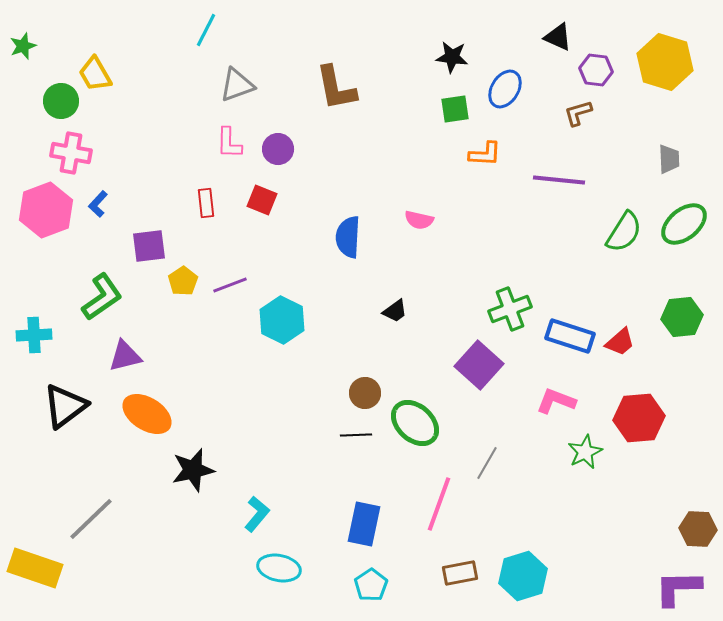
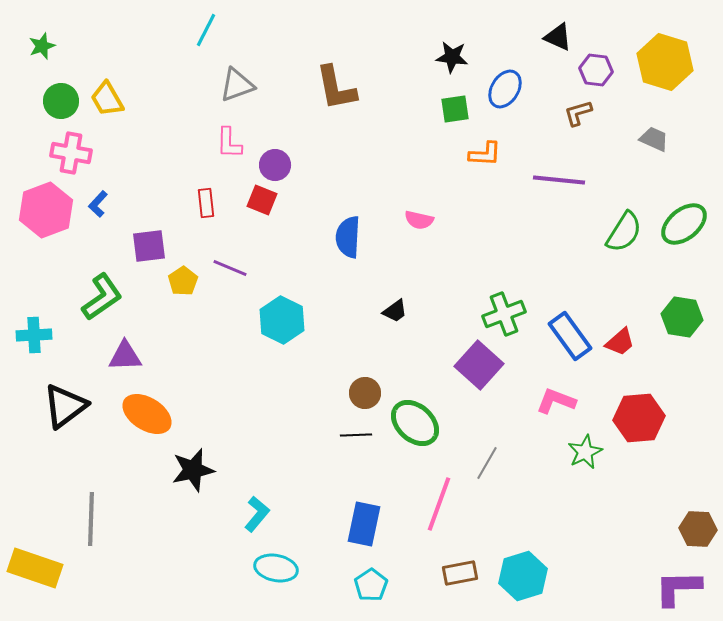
green star at (23, 46): moved 19 px right
yellow trapezoid at (95, 74): moved 12 px right, 25 px down
purple circle at (278, 149): moved 3 px left, 16 px down
gray trapezoid at (669, 159): moved 15 px left, 20 px up; rotated 64 degrees counterclockwise
purple line at (230, 285): moved 17 px up; rotated 44 degrees clockwise
green cross at (510, 309): moved 6 px left, 5 px down
green hexagon at (682, 317): rotated 15 degrees clockwise
blue rectangle at (570, 336): rotated 36 degrees clockwise
purple triangle at (125, 356): rotated 12 degrees clockwise
gray line at (91, 519): rotated 44 degrees counterclockwise
cyan ellipse at (279, 568): moved 3 px left
